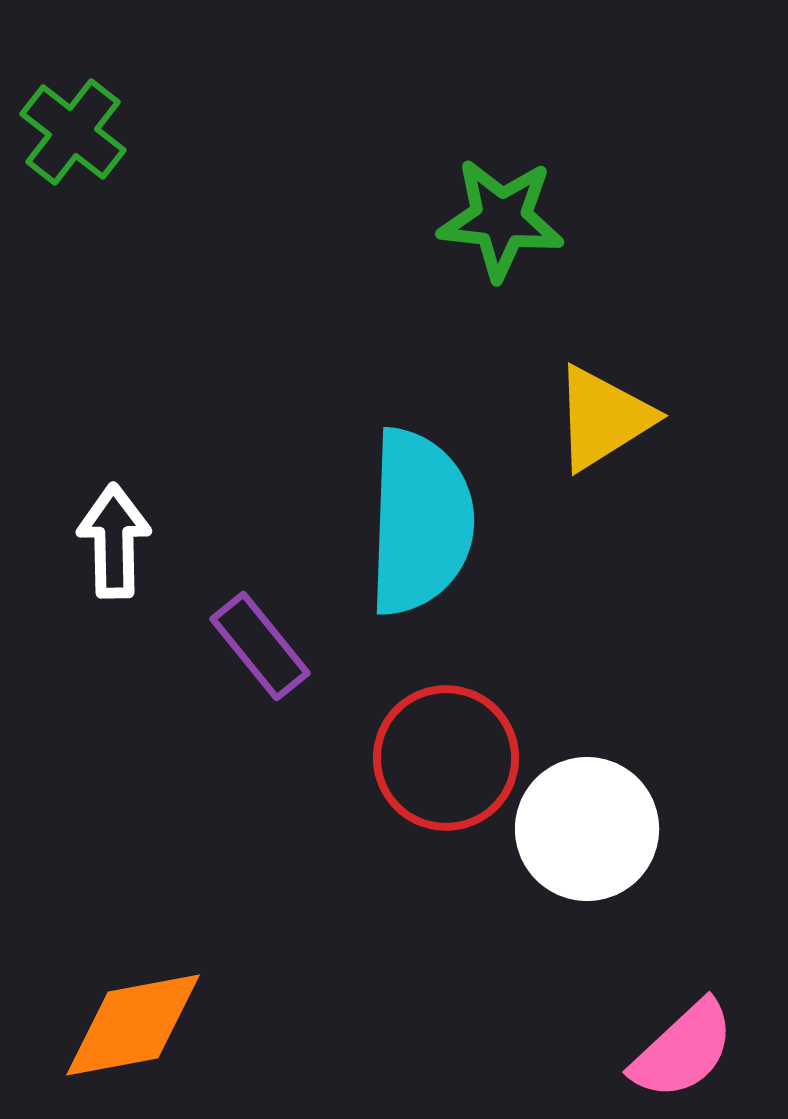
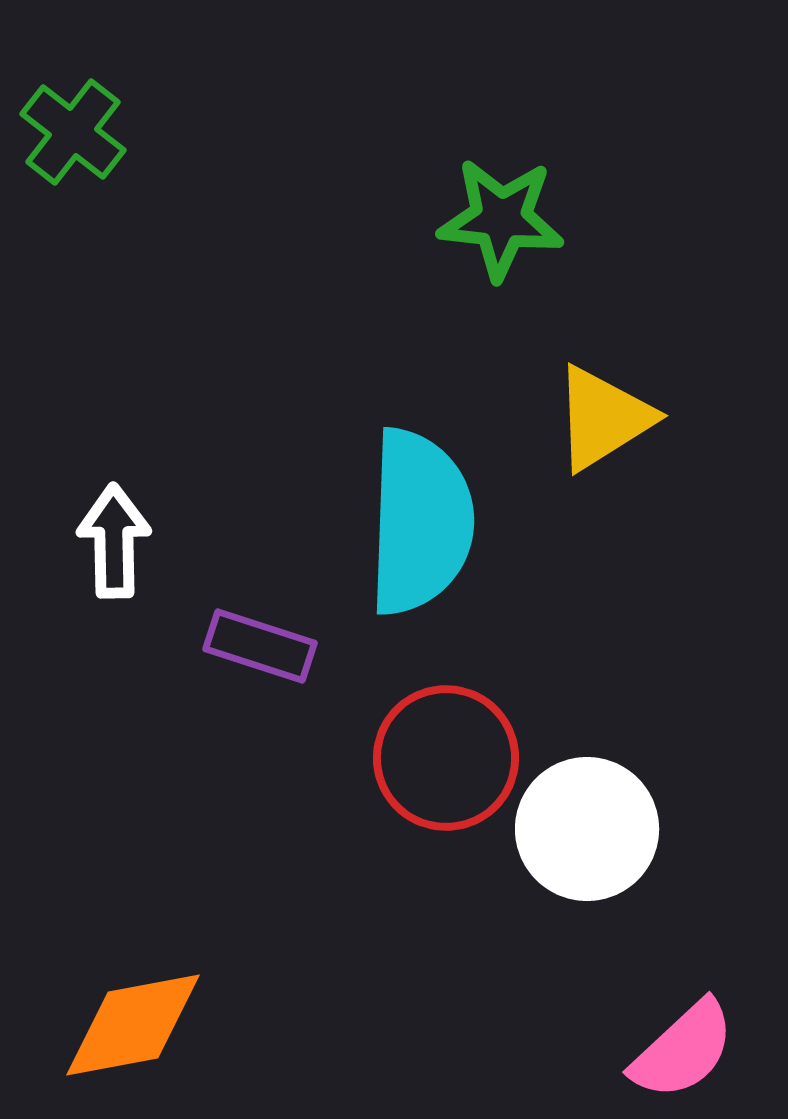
purple rectangle: rotated 33 degrees counterclockwise
